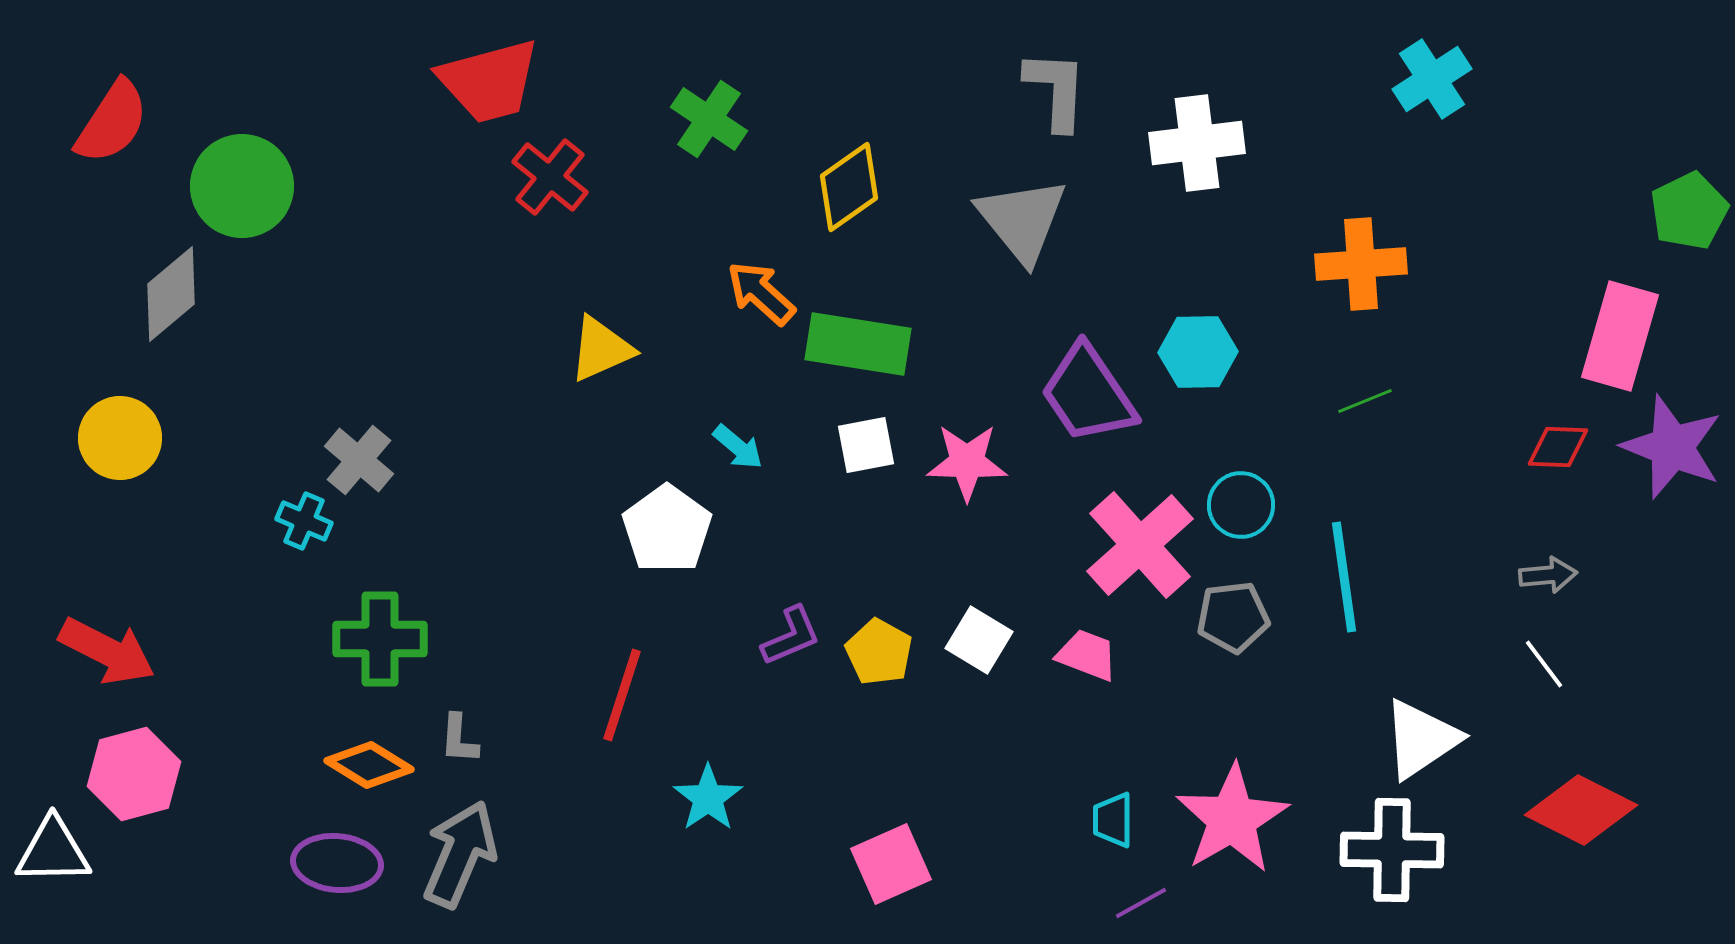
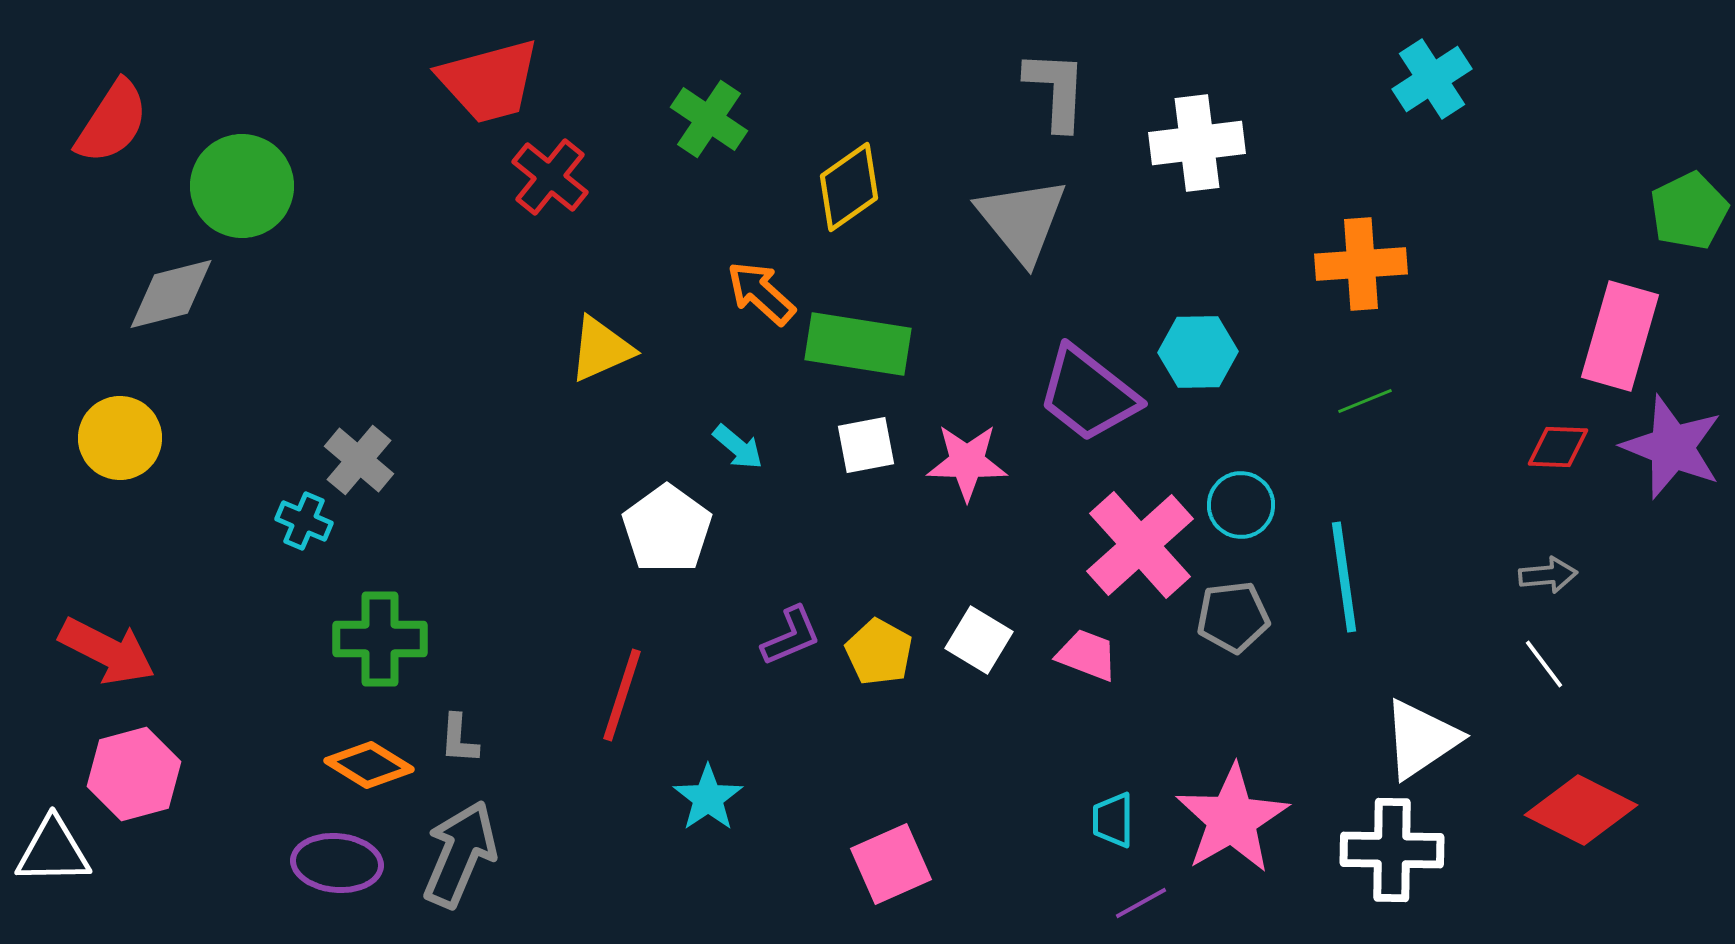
gray diamond at (171, 294): rotated 26 degrees clockwise
purple trapezoid at (1088, 394): rotated 18 degrees counterclockwise
